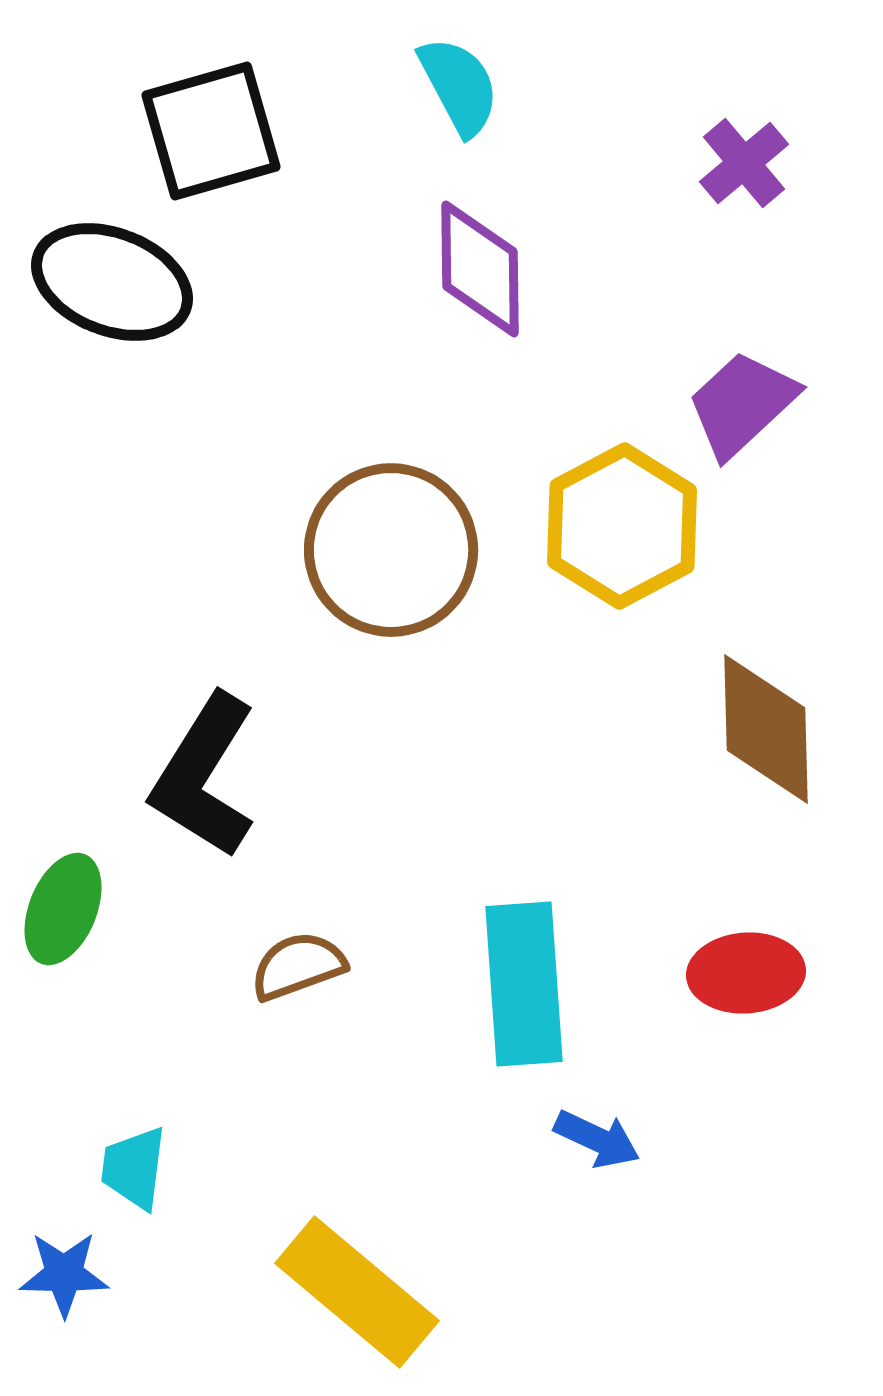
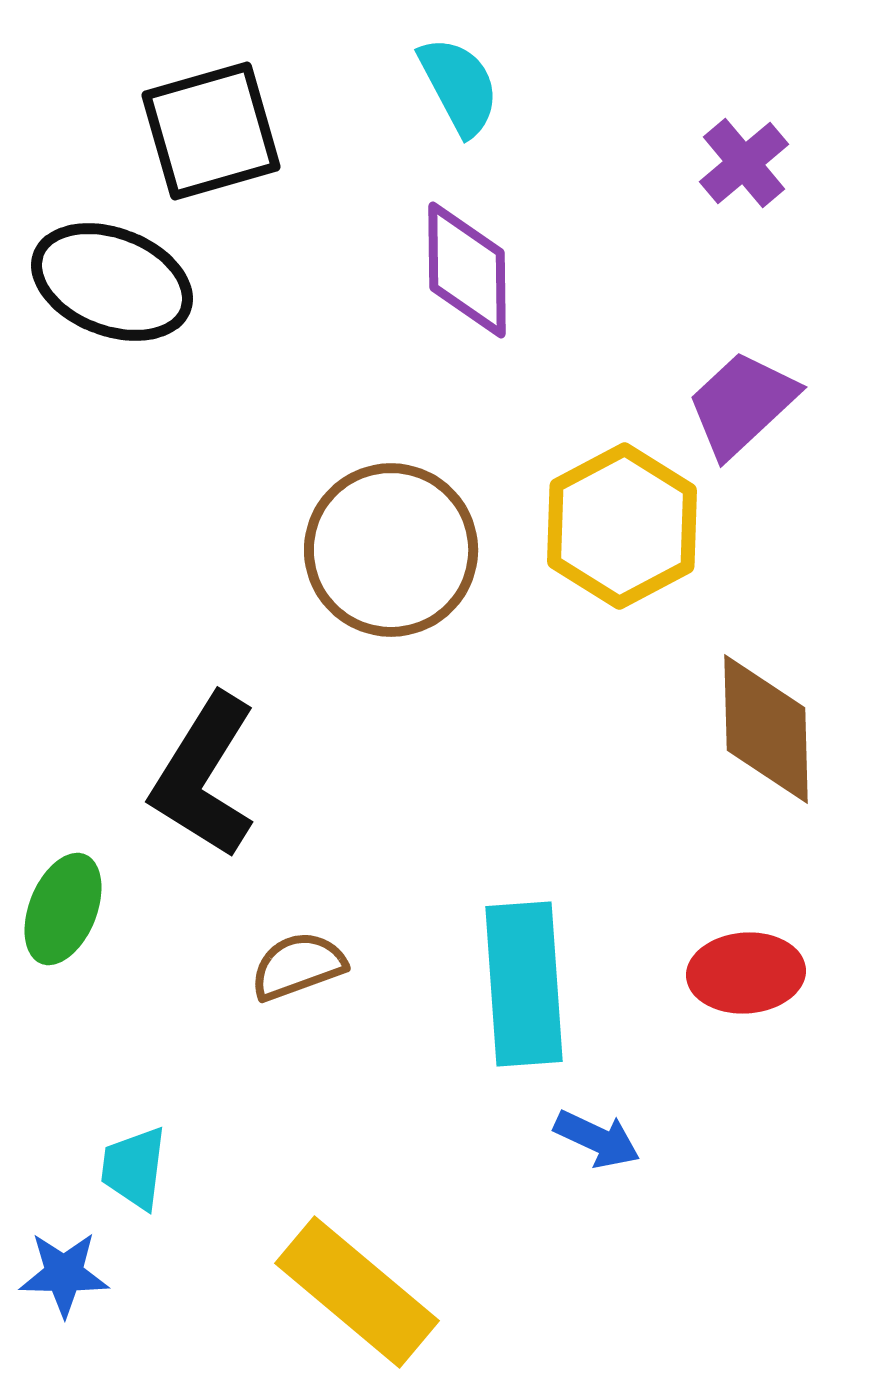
purple diamond: moved 13 px left, 1 px down
